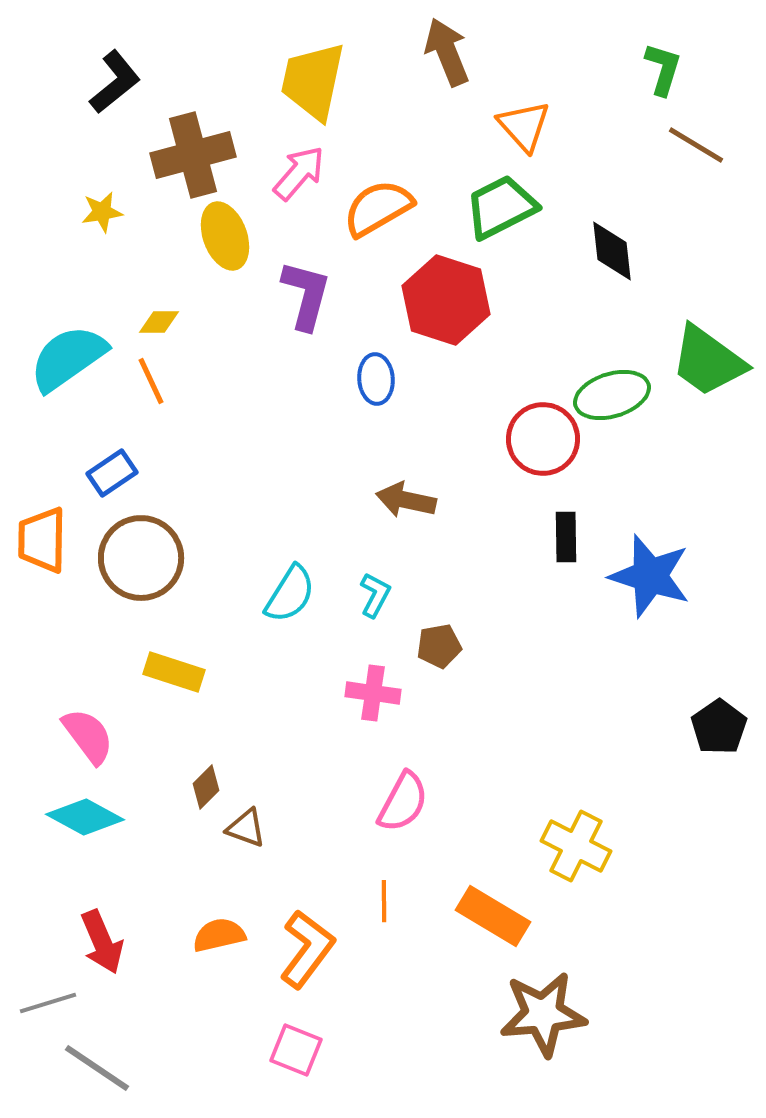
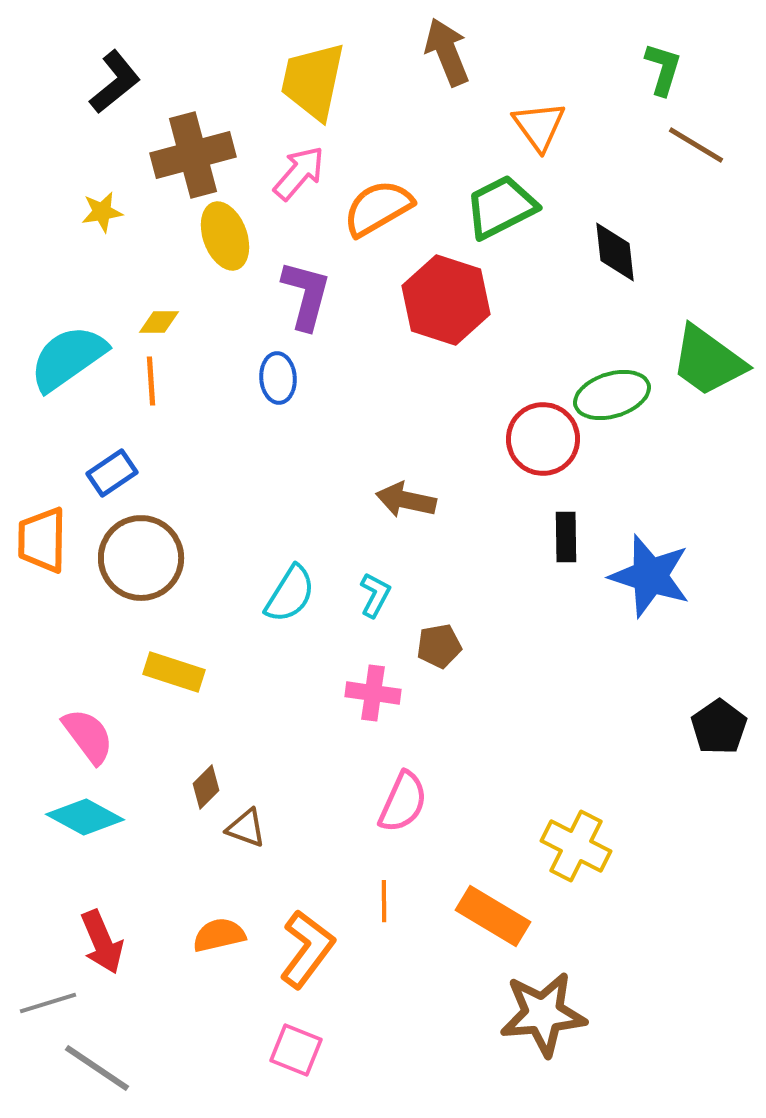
orange triangle at (524, 126): moved 15 px right; rotated 6 degrees clockwise
black diamond at (612, 251): moved 3 px right, 1 px down
blue ellipse at (376, 379): moved 98 px left, 1 px up
orange line at (151, 381): rotated 21 degrees clockwise
pink semicircle at (403, 802): rotated 4 degrees counterclockwise
